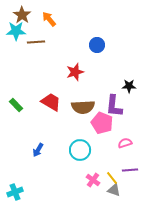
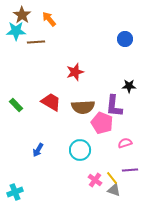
blue circle: moved 28 px right, 6 px up
pink cross: moved 2 px right
